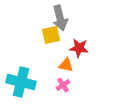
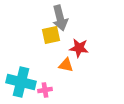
pink cross: moved 18 px left, 5 px down; rotated 24 degrees clockwise
